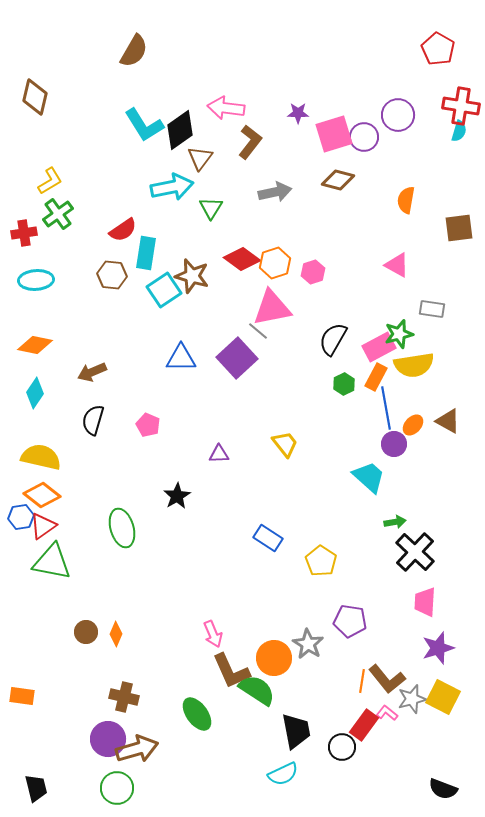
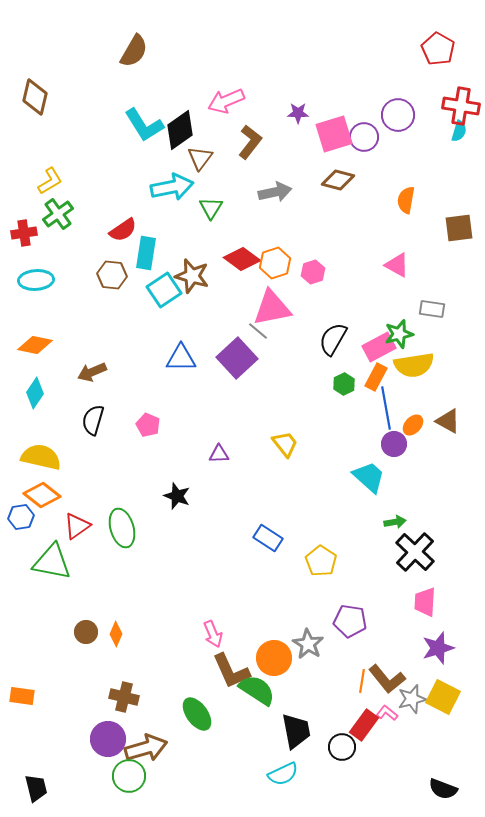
pink arrow at (226, 108): moved 7 px up; rotated 30 degrees counterclockwise
black star at (177, 496): rotated 20 degrees counterclockwise
red triangle at (43, 526): moved 34 px right
brown arrow at (137, 749): moved 9 px right, 1 px up
green circle at (117, 788): moved 12 px right, 12 px up
